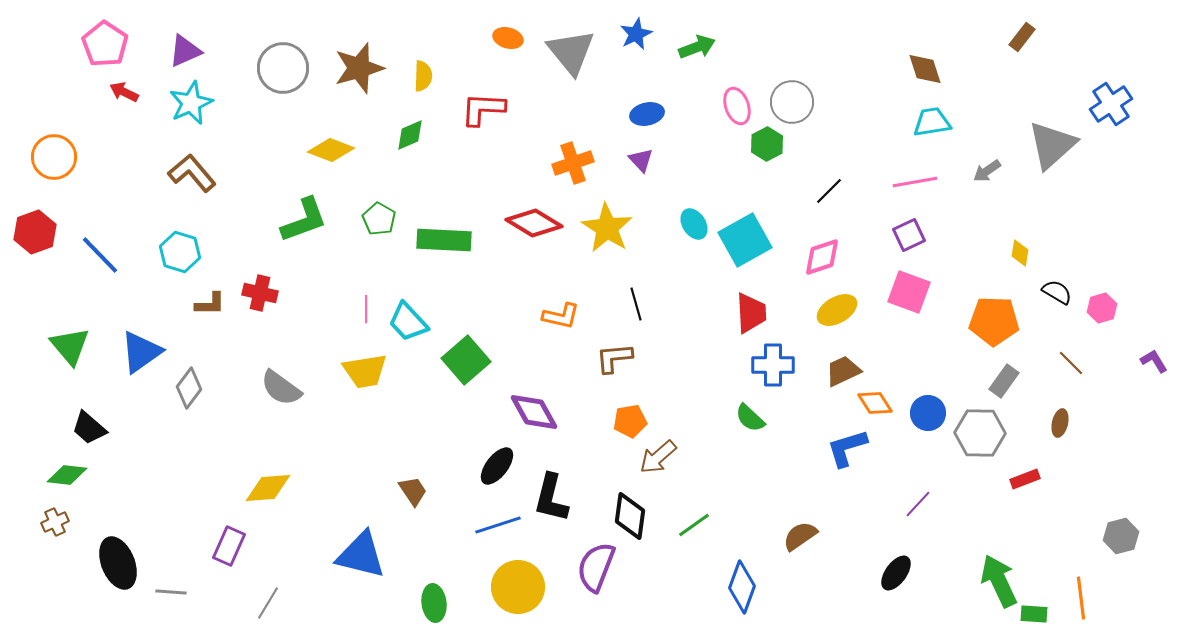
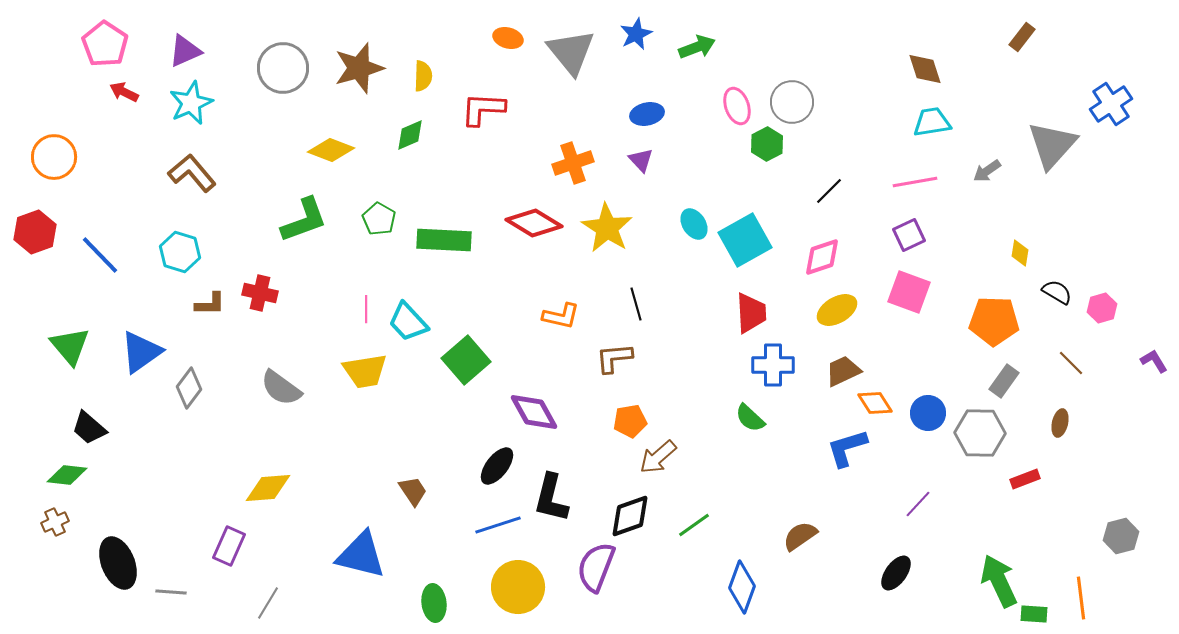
gray triangle at (1052, 145): rotated 6 degrees counterclockwise
black diamond at (630, 516): rotated 63 degrees clockwise
